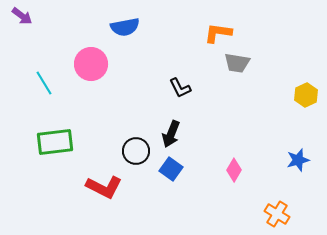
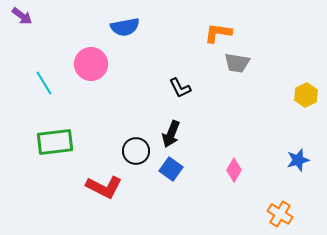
orange cross: moved 3 px right
